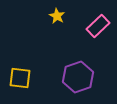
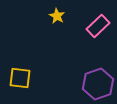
purple hexagon: moved 20 px right, 7 px down
